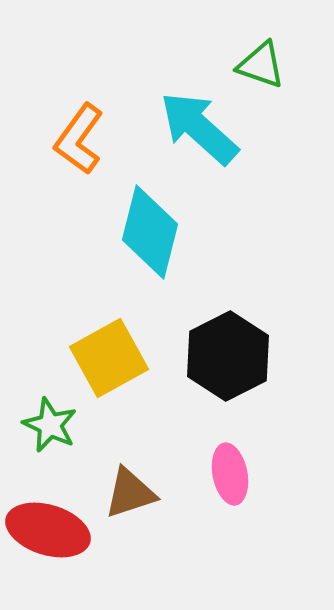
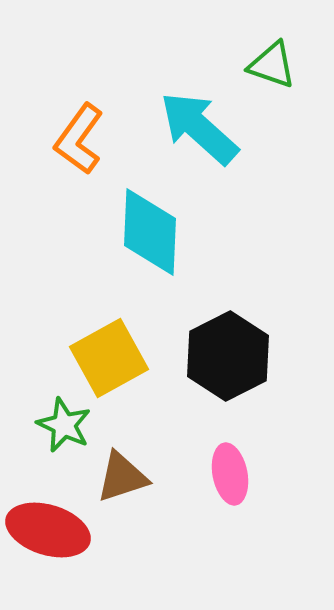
green triangle: moved 11 px right
cyan diamond: rotated 12 degrees counterclockwise
green star: moved 14 px right
brown triangle: moved 8 px left, 16 px up
